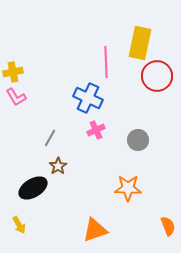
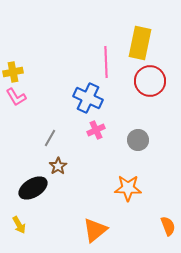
red circle: moved 7 px left, 5 px down
orange triangle: rotated 20 degrees counterclockwise
